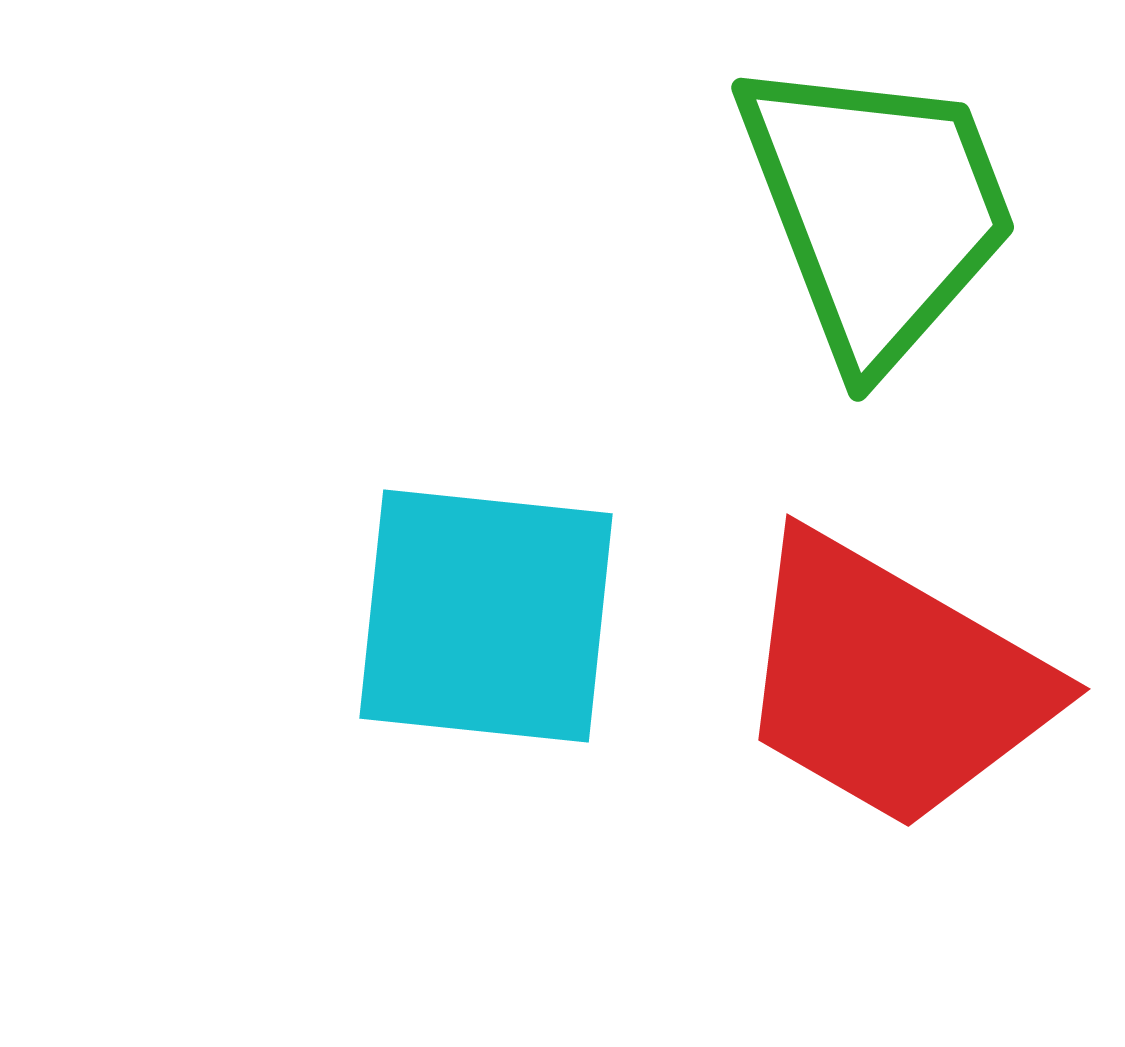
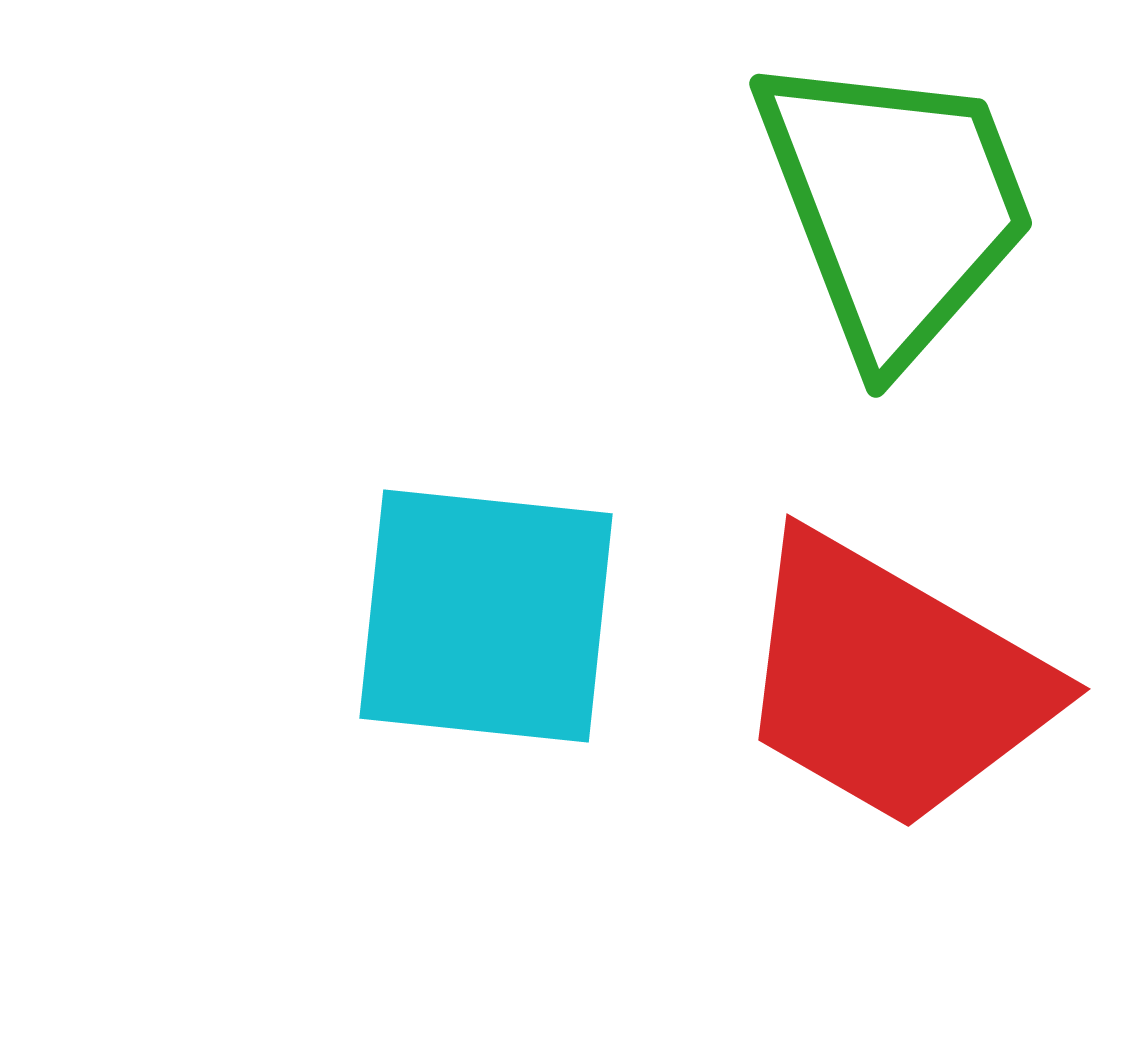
green trapezoid: moved 18 px right, 4 px up
